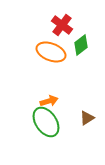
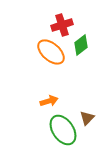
red cross: rotated 35 degrees clockwise
orange ellipse: rotated 20 degrees clockwise
brown triangle: rotated 14 degrees counterclockwise
green ellipse: moved 17 px right, 8 px down
